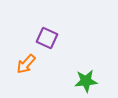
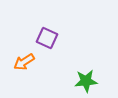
orange arrow: moved 2 px left, 2 px up; rotated 15 degrees clockwise
